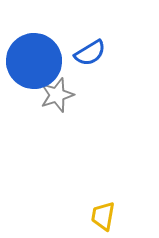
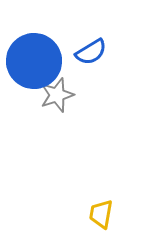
blue semicircle: moved 1 px right, 1 px up
yellow trapezoid: moved 2 px left, 2 px up
